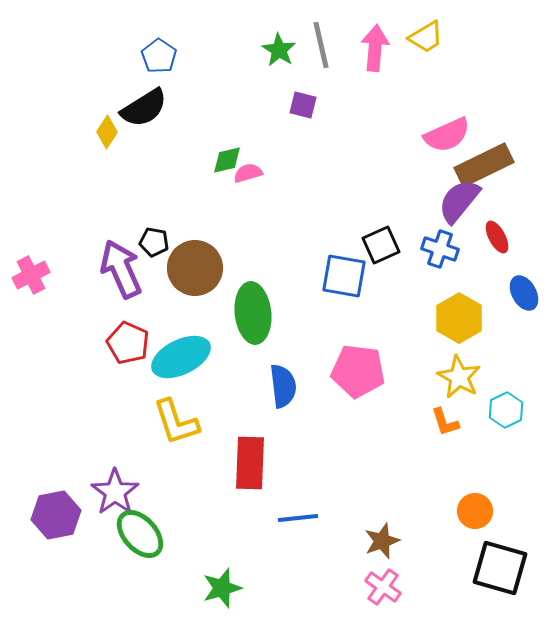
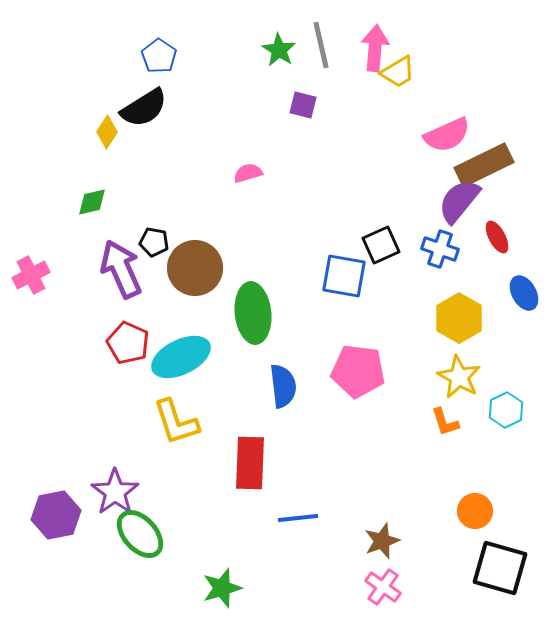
yellow trapezoid at (426, 37): moved 28 px left, 35 px down
green diamond at (227, 160): moved 135 px left, 42 px down
